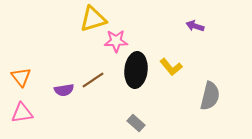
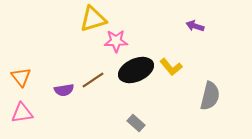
black ellipse: rotated 60 degrees clockwise
